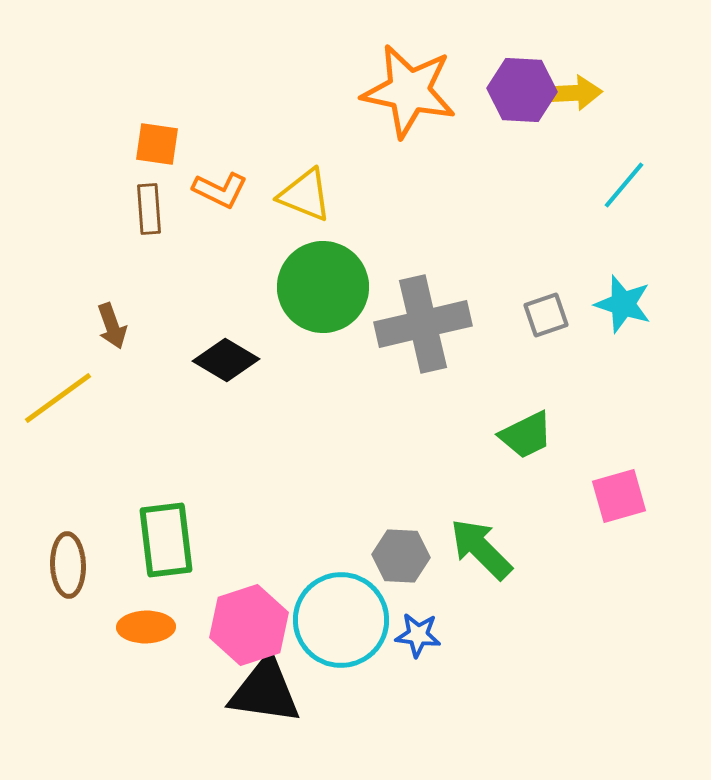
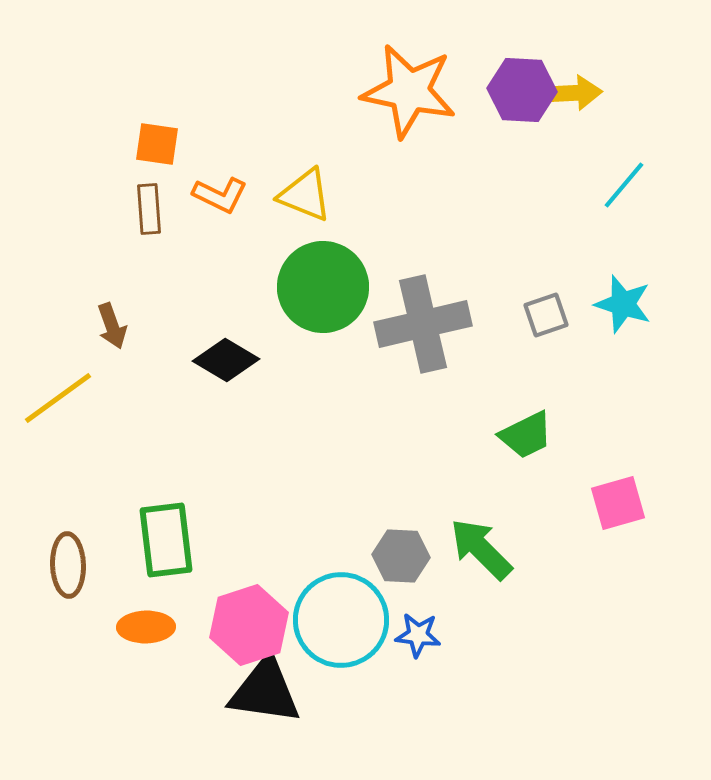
orange L-shape: moved 5 px down
pink square: moved 1 px left, 7 px down
